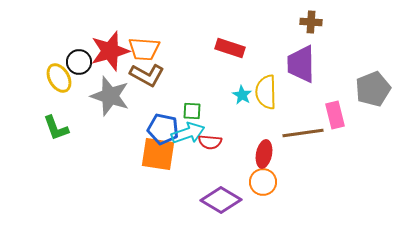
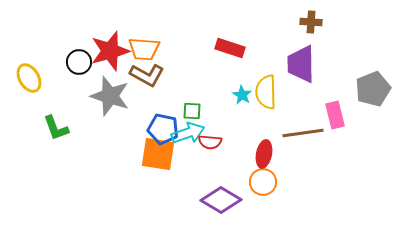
yellow ellipse: moved 30 px left
